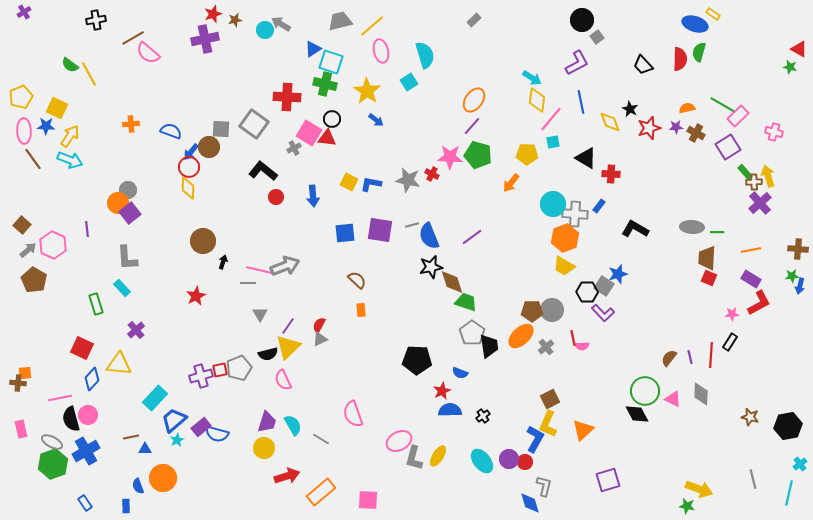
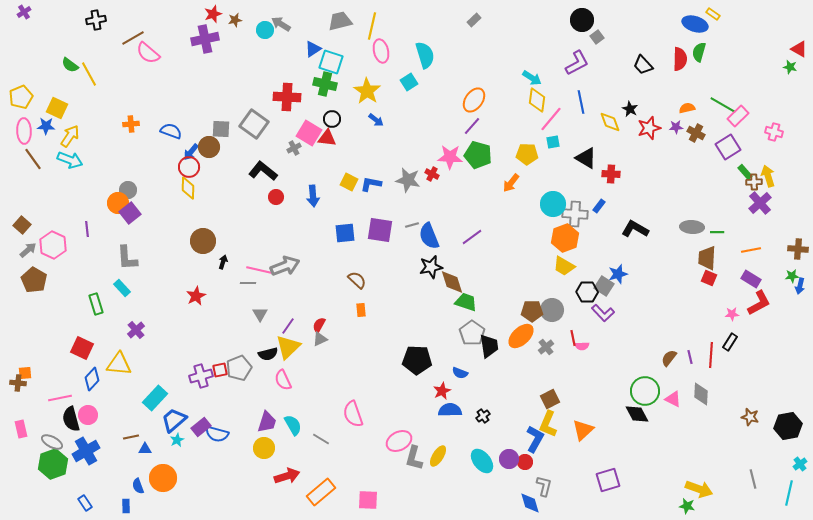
yellow line at (372, 26): rotated 36 degrees counterclockwise
